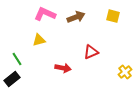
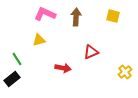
brown arrow: rotated 66 degrees counterclockwise
